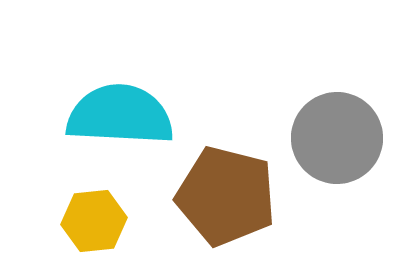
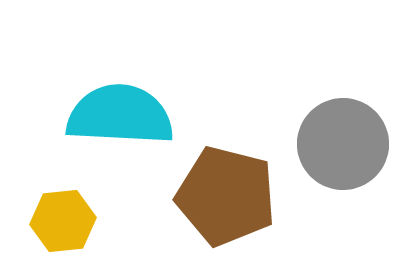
gray circle: moved 6 px right, 6 px down
yellow hexagon: moved 31 px left
